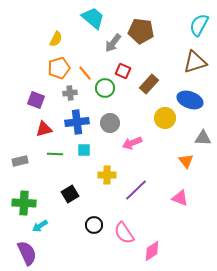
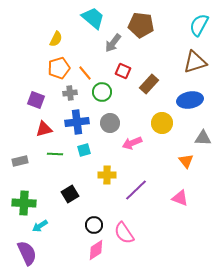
brown pentagon: moved 6 px up
green circle: moved 3 px left, 4 px down
blue ellipse: rotated 30 degrees counterclockwise
yellow circle: moved 3 px left, 5 px down
cyan square: rotated 16 degrees counterclockwise
pink diamond: moved 56 px left, 1 px up
